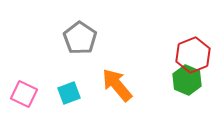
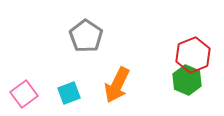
gray pentagon: moved 6 px right, 2 px up
orange arrow: rotated 114 degrees counterclockwise
pink square: rotated 28 degrees clockwise
